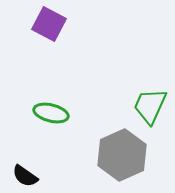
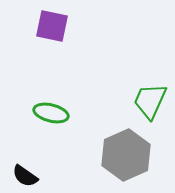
purple square: moved 3 px right, 2 px down; rotated 16 degrees counterclockwise
green trapezoid: moved 5 px up
gray hexagon: moved 4 px right
